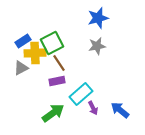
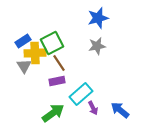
gray triangle: moved 3 px right, 2 px up; rotated 35 degrees counterclockwise
